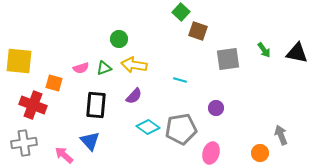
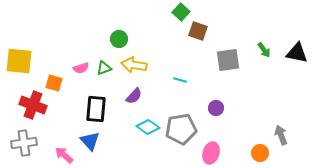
gray square: moved 1 px down
black rectangle: moved 4 px down
